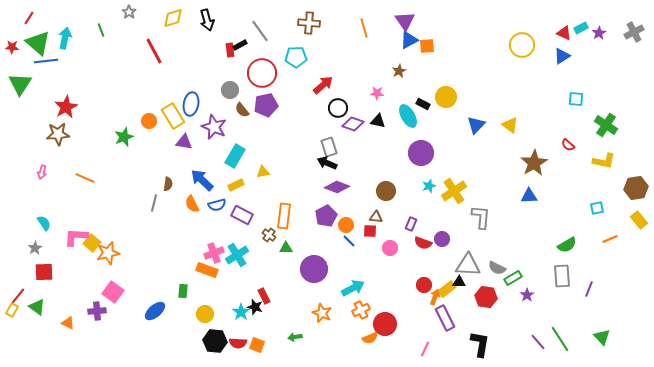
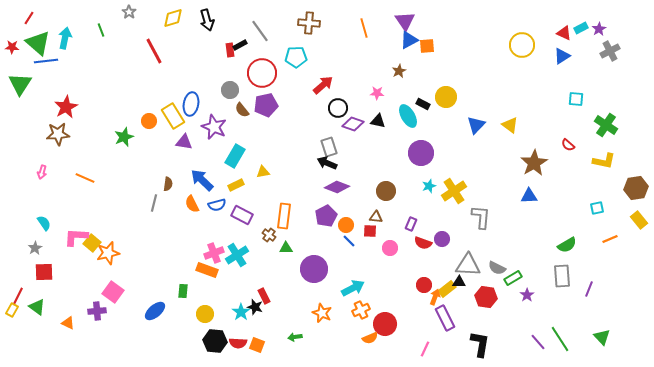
gray cross at (634, 32): moved 24 px left, 19 px down
purple star at (599, 33): moved 4 px up
red line at (18, 296): rotated 12 degrees counterclockwise
